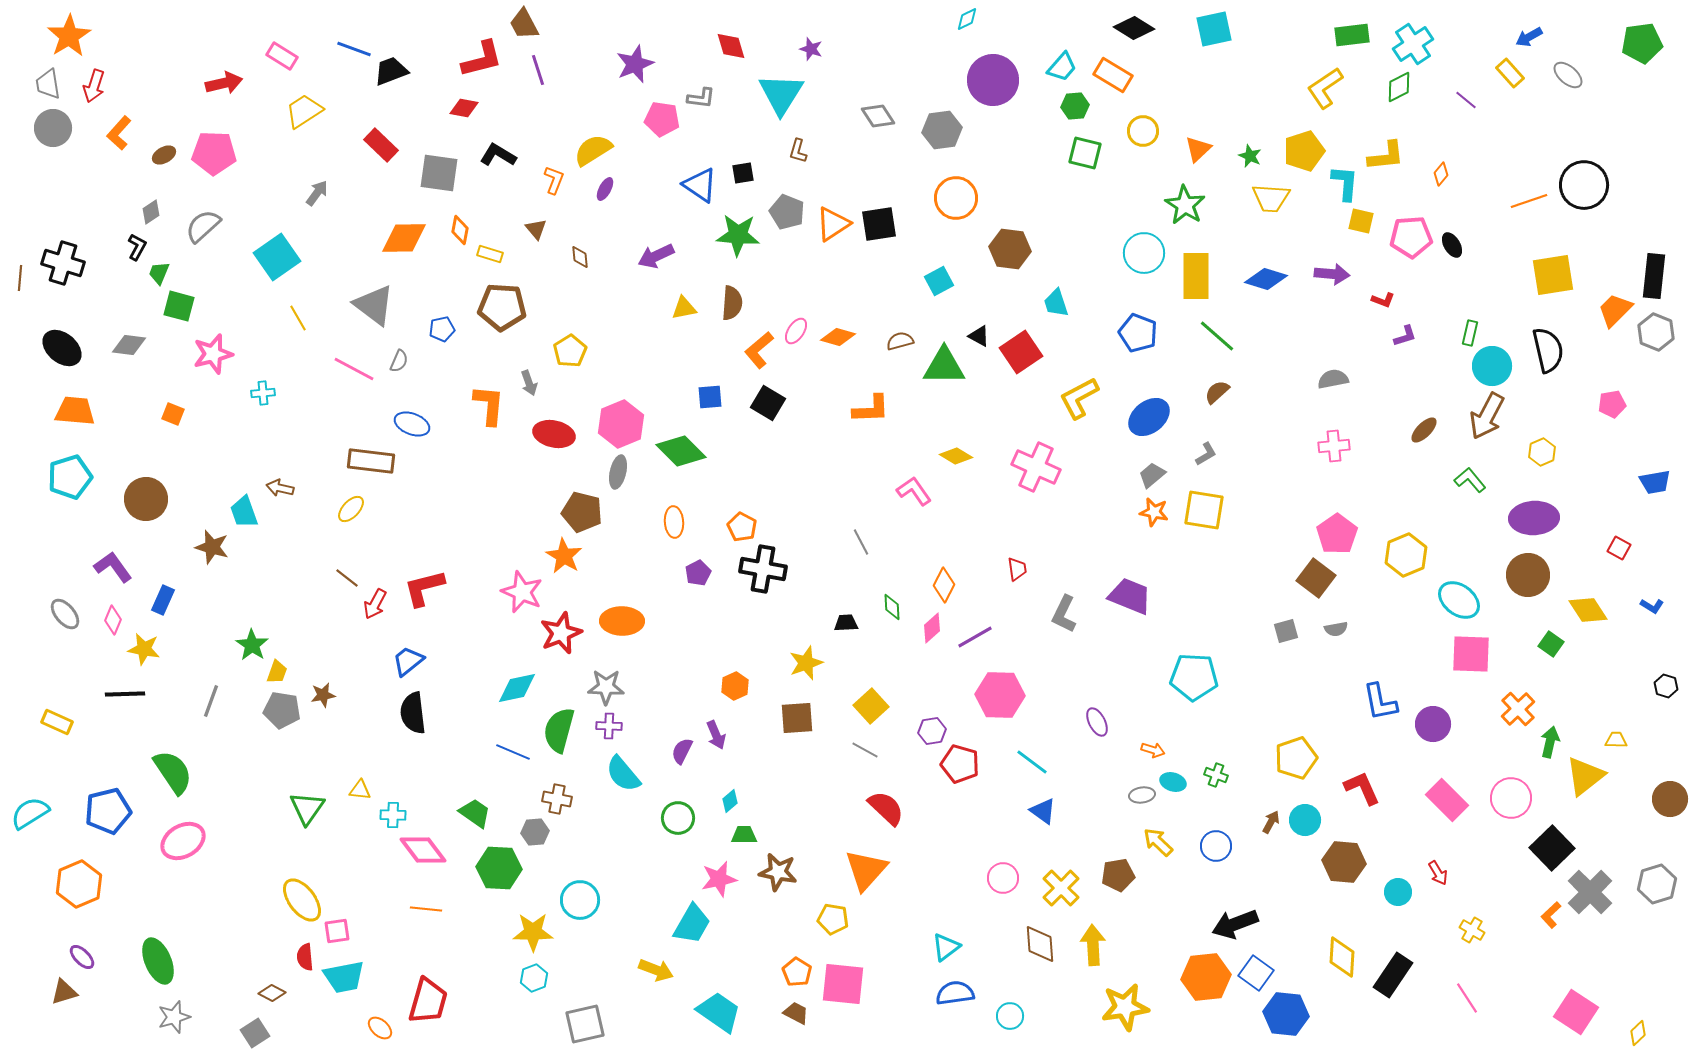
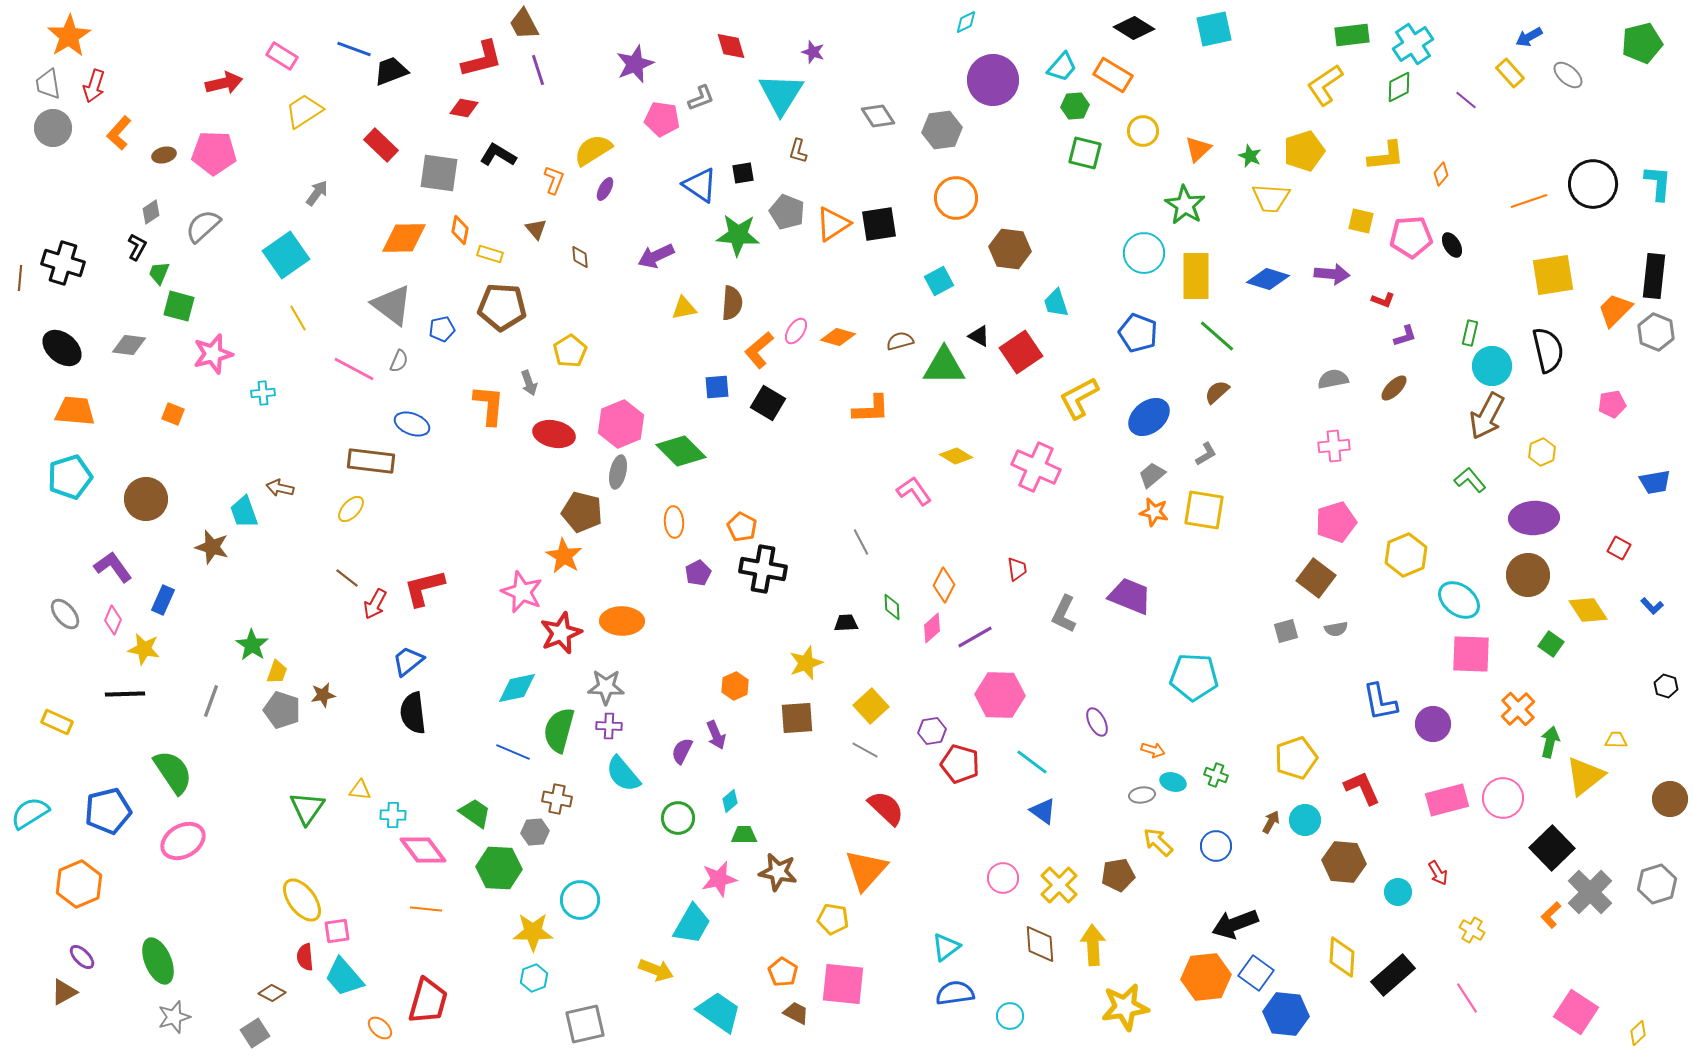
cyan diamond at (967, 19): moved 1 px left, 3 px down
green pentagon at (1642, 43): rotated 6 degrees counterclockwise
purple star at (811, 49): moved 2 px right, 3 px down
yellow L-shape at (1325, 88): moved 3 px up
gray L-shape at (701, 98): rotated 28 degrees counterclockwise
brown ellipse at (164, 155): rotated 15 degrees clockwise
cyan L-shape at (1345, 183): moved 313 px right
black circle at (1584, 185): moved 9 px right, 1 px up
cyan square at (277, 257): moved 9 px right, 2 px up
blue diamond at (1266, 279): moved 2 px right
gray triangle at (374, 305): moved 18 px right
blue square at (710, 397): moved 7 px right, 10 px up
brown ellipse at (1424, 430): moved 30 px left, 42 px up
pink pentagon at (1337, 534): moved 1 px left, 12 px up; rotated 18 degrees clockwise
blue L-shape at (1652, 606): rotated 15 degrees clockwise
gray pentagon at (282, 710): rotated 9 degrees clockwise
pink circle at (1511, 798): moved 8 px left
pink rectangle at (1447, 800): rotated 60 degrees counterclockwise
yellow cross at (1061, 888): moved 2 px left, 3 px up
orange pentagon at (797, 972): moved 14 px left
black rectangle at (1393, 975): rotated 15 degrees clockwise
cyan trapezoid at (344, 977): rotated 60 degrees clockwise
brown triangle at (64, 992): rotated 12 degrees counterclockwise
